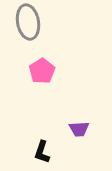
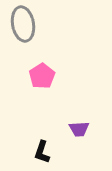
gray ellipse: moved 5 px left, 2 px down
pink pentagon: moved 5 px down
